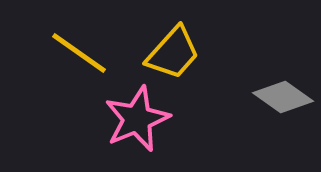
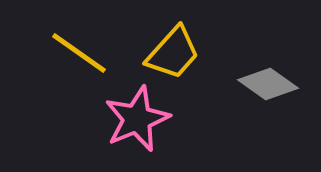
gray diamond: moved 15 px left, 13 px up
